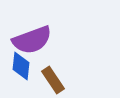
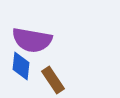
purple semicircle: rotated 30 degrees clockwise
